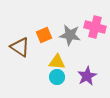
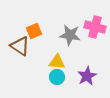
orange square: moved 10 px left, 4 px up
brown triangle: moved 1 px up
